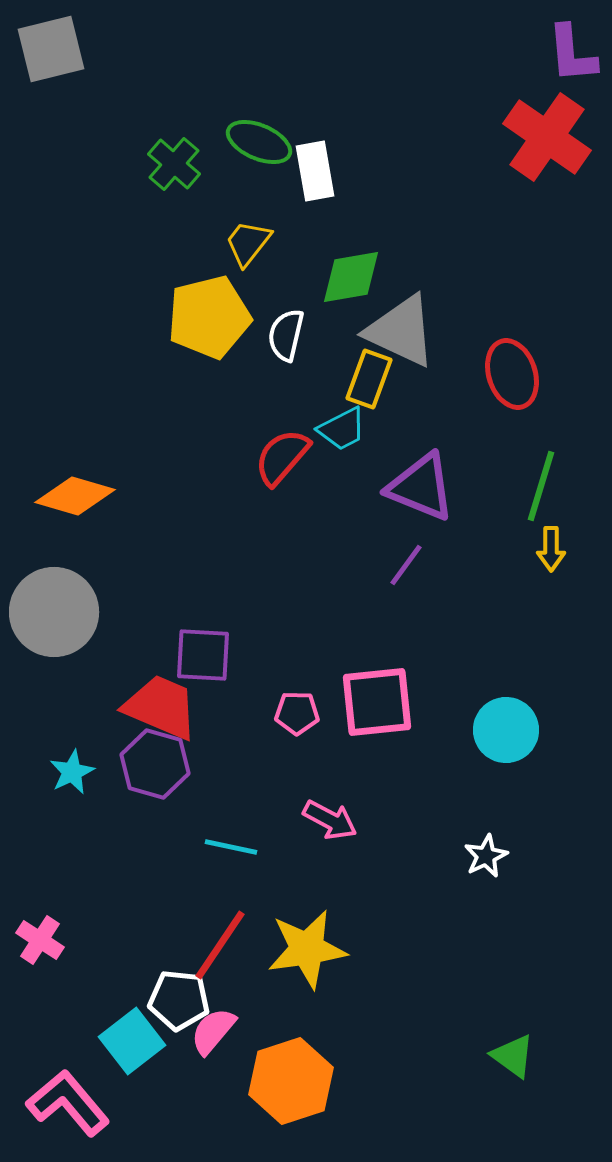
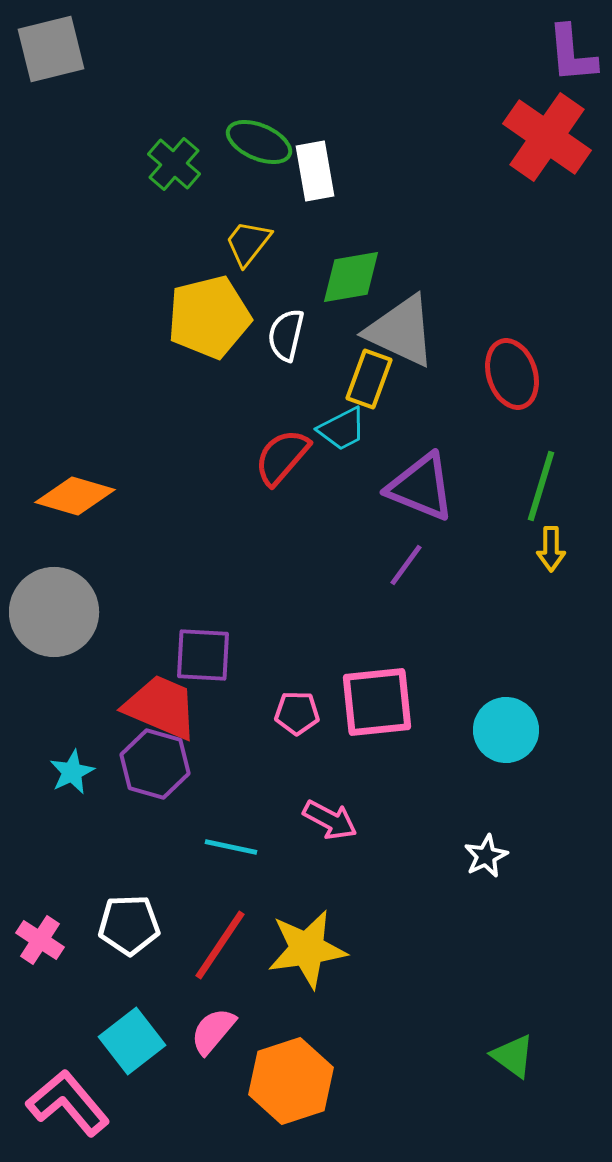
white pentagon: moved 50 px left, 75 px up; rotated 8 degrees counterclockwise
